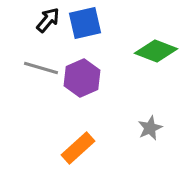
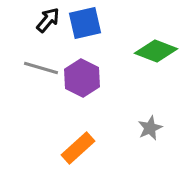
purple hexagon: rotated 9 degrees counterclockwise
